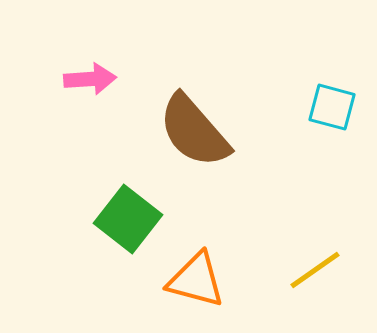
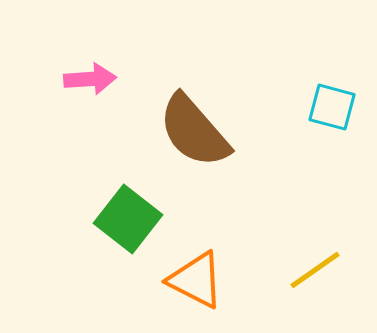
orange triangle: rotated 12 degrees clockwise
